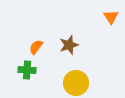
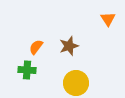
orange triangle: moved 3 px left, 2 px down
brown star: moved 1 px down
